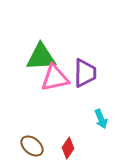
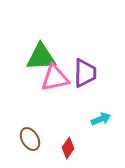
cyan arrow: rotated 90 degrees counterclockwise
brown ellipse: moved 2 px left, 7 px up; rotated 20 degrees clockwise
